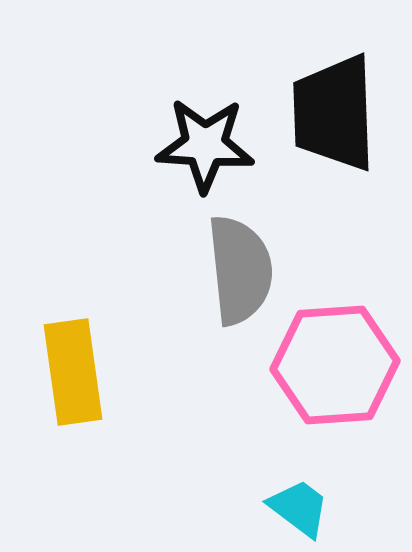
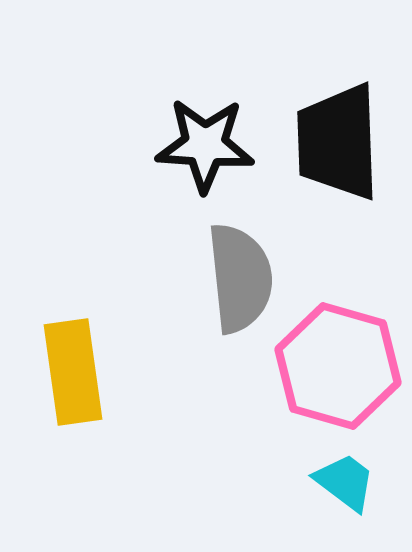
black trapezoid: moved 4 px right, 29 px down
gray semicircle: moved 8 px down
pink hexagon: moved 3 px right, 1 px down; rotated 20 degrees clockwise
cyan trapezoid: moved 46 px right, 26 px up
